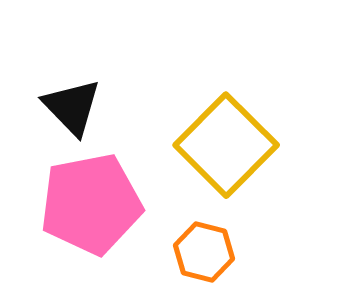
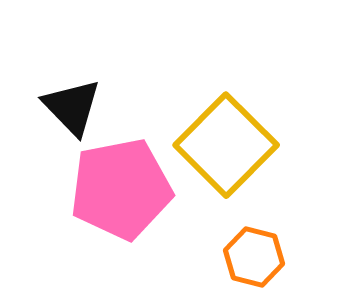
pink pentagon: moved 30 px right, 15 px up
orange hexagon: moved 50 px right, 5 px down
